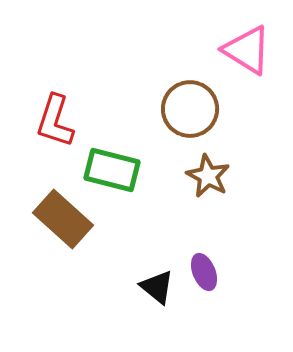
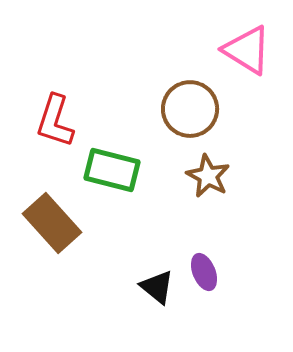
brown rectangle: moved 11 px left, 4 px down; rotated 6 degrees clockwise
